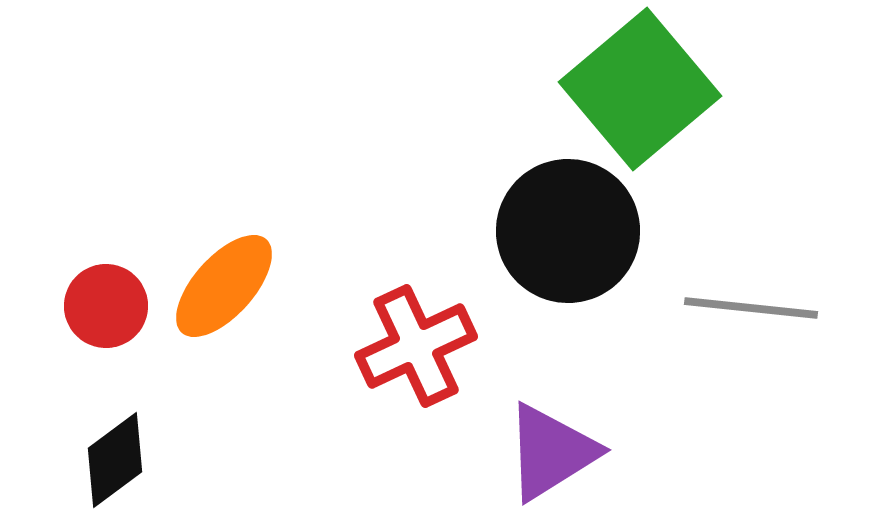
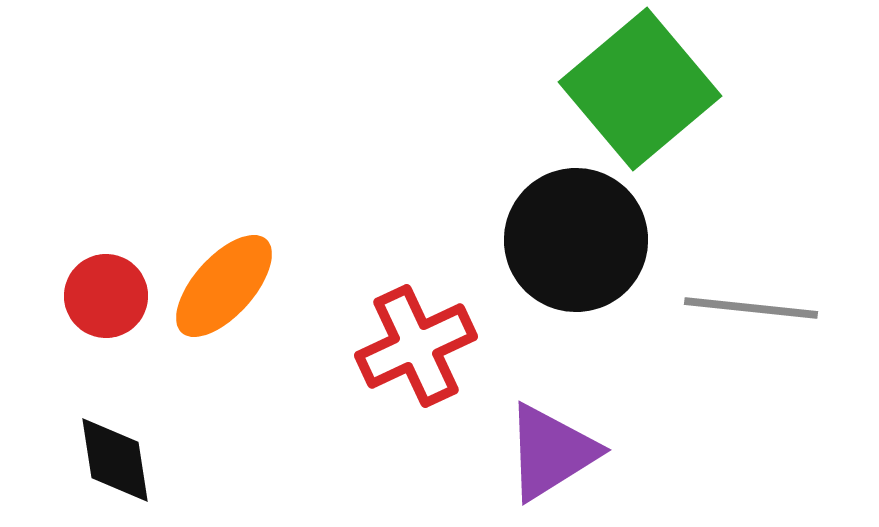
black circle: moved 8 px right, 9 px down
red circle: moved 10 px up
black diamond: rotated 62 degrees counterclockwise
